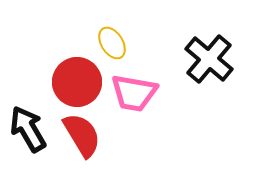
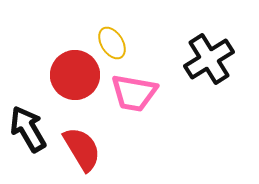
black cross: rotated 18 degrees clockwise
red circle: moved 2 px left, 7 px up
red semicircle: moved 14 px down
